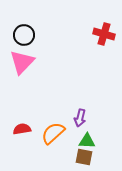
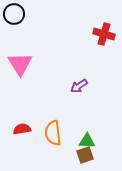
black circle: moved 10 px left, 21 px up
pink triangle: moved 2 px left, 2 px down; rotated 16 degrees counterclockwise
purple arrow: moved 1 px left, 32 px up; rotated 42 degrees clockwise
orange semicircle: rotated 55 degrees counterclockwise
brown square: moved 1 px right, 2 px up; rotated 30 degrees counterclockwise
